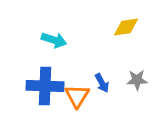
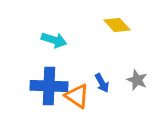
yellow diamond: moved 9 px left, 2 px up; rotated 56 degrees clockwise
gray star: rotated 25 degrees clockwise
blue cross: moved 4 px right
orange triangle: rotated 28 degrees counterclockwise
